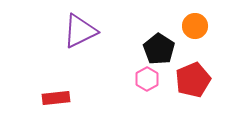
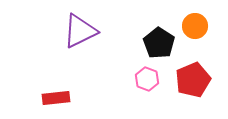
black pentagon: moved 6 px up
pink hexagon: rotated 10 degrees counterclockwise
